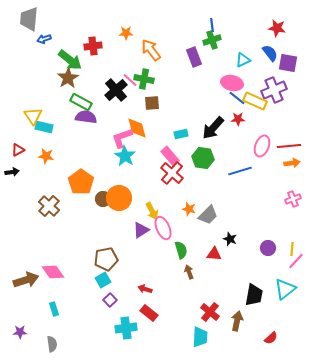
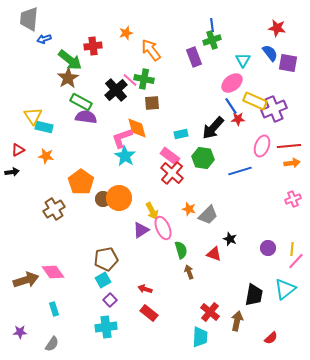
orange star at (126, 33): rotated 16 degrees counterclockwise
cyan triangle at (243, 60): rotated 35 degrees counterclockwise
pink ellipse at (232, 83): rotated 50 degrees counterclockwise
purple cross at (274, 90): moved 19 px down
blue line at (237, 98): moved 6 px left, 8 px down; rotated 18 degrees clockwise
pink rectangle at (170, 156): rotated 12 degrees counterclockwise
brown cross at (49, 206): moved 5 px right, 3 px down; rotated 15 degrees clockwise
red triangle at (214, 254): rotated 14 degrees clockwise
cyan cross at (126, 328): moved 20 px left, 1 px up
gray semicircle at (52, 344): rotated 42 degrees clockwise
